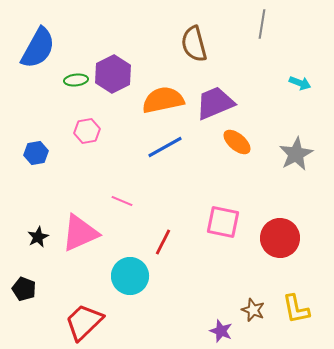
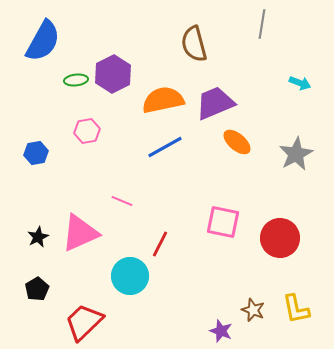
blue semicircle: moved 5 px right, 7 px up
red line: moved 3 px left, 2 px down
black pentagon: moved 13 px right; rotated 20 degrees clockwise
